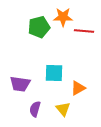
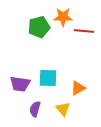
cyan square: moved 6 px left, 5 px down
